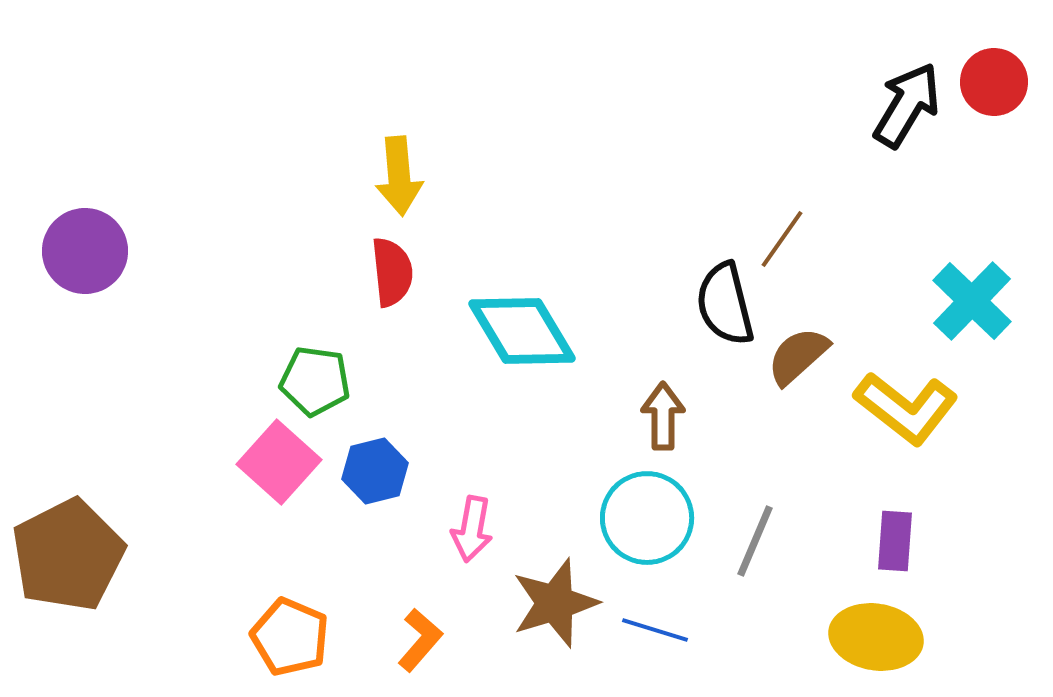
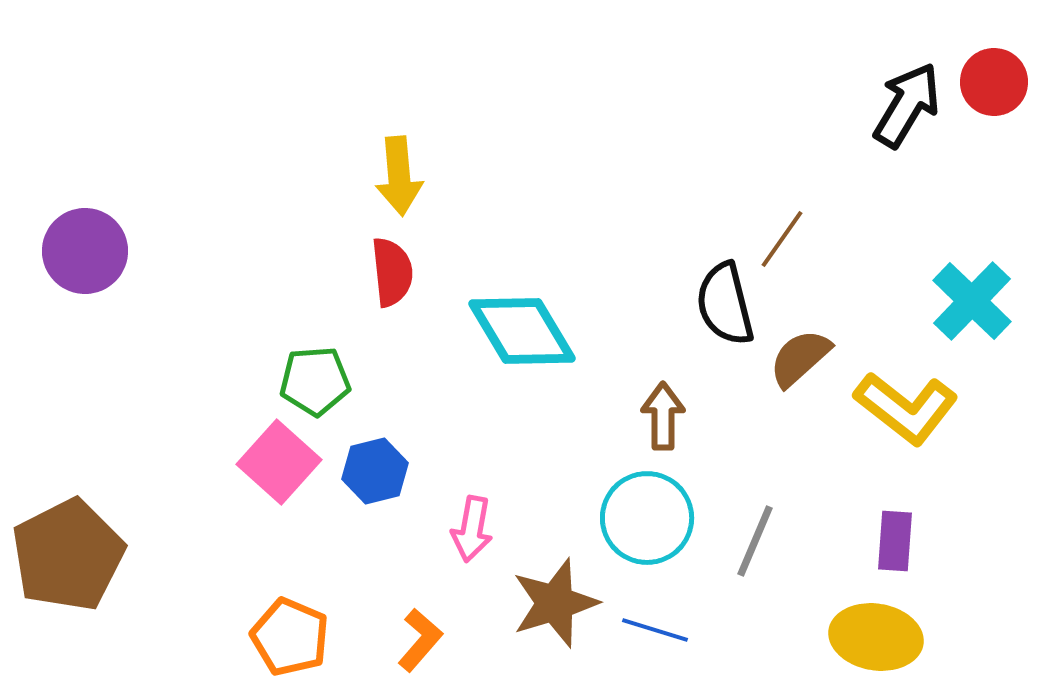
brown semicircle: moved 2 px right, 2 px down
green pentagon: rotated 12 degrees counterclockwise
